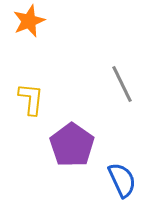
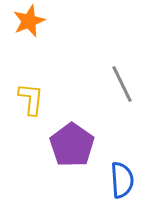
blue semicircle: rotated 21 degrees clockwise
